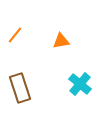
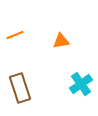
orange line: rotated 30 degrees clockwise
cyan cross: moved 1 px right; rotated 15 degrees clockwise
